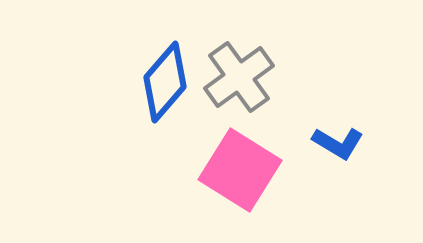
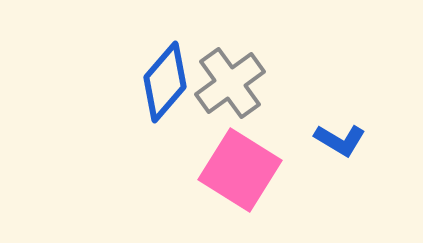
gray cross: moved 9 px left, 6 px down
blue L-shape: moved 2 px right, 3 px up
